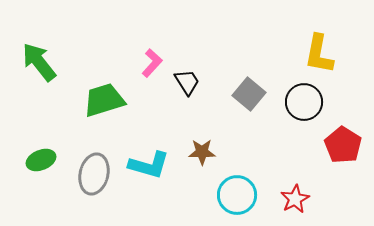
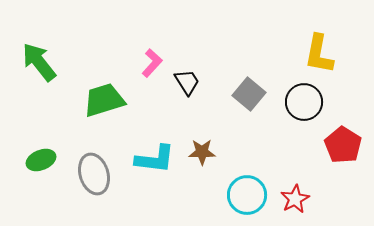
cyan L-shape: moved 6 px right, 6 px up; rotated 9 degrees counterclockwise
gray ellipse: rotated 30 degrees counterclockwise
cyan circle: moved 10 px right
